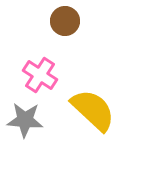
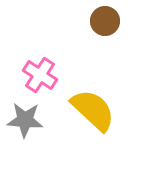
brown circle: moved 40 px right
